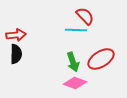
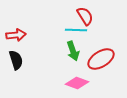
red semicircle: rotated 12 degrees clockwise
black semicircle: moved 6 px down; rotated 18 degrees counterclockwise
green arrow: moved 11 px up
pink diamond: moved 2 px right
